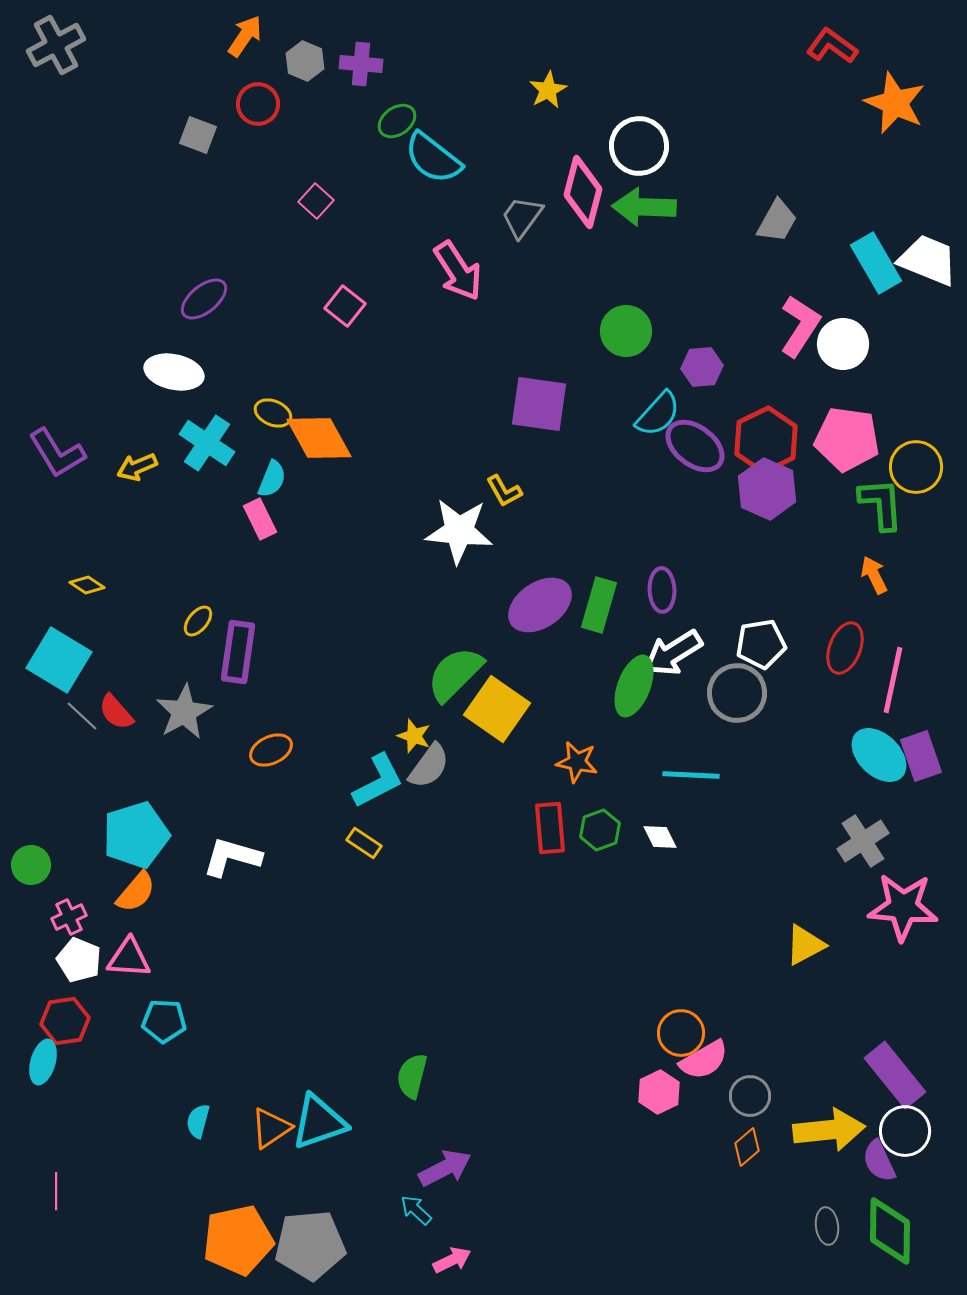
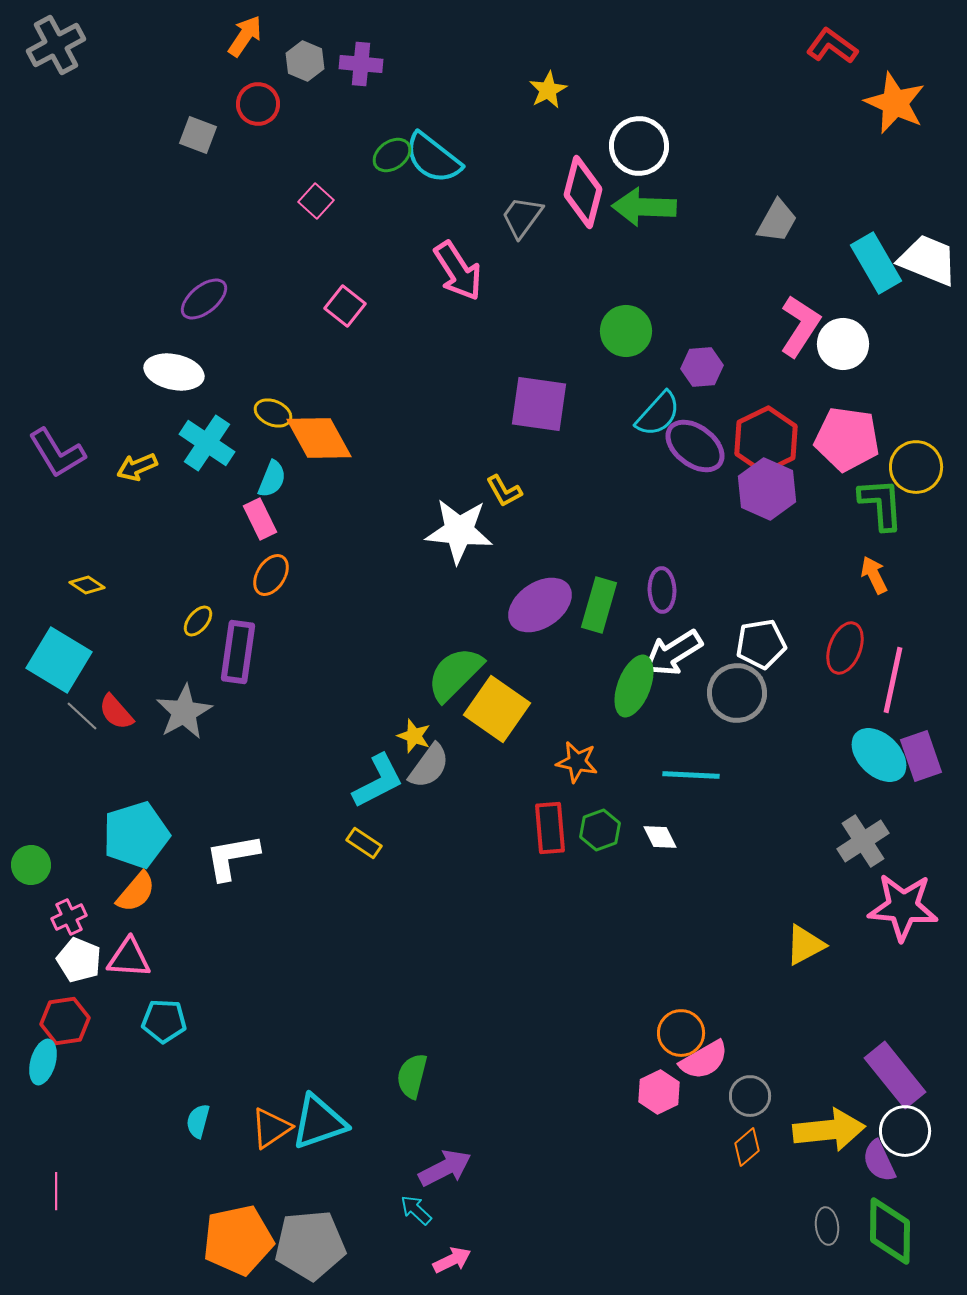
green ellipse at (397, 121): moved 5 px left, 34 px down
orange ellipse at (271, 750): moved 175 px up; rotated 33 degrees counterclockwise
white L-shape at (232, 857): rotated 26 degrees counterclockwise
